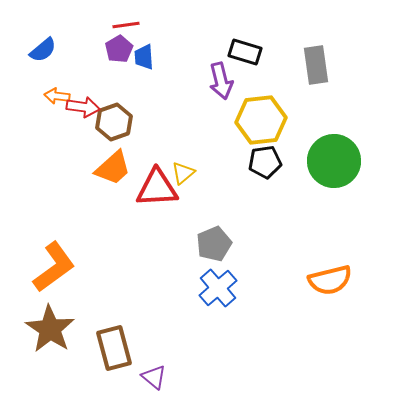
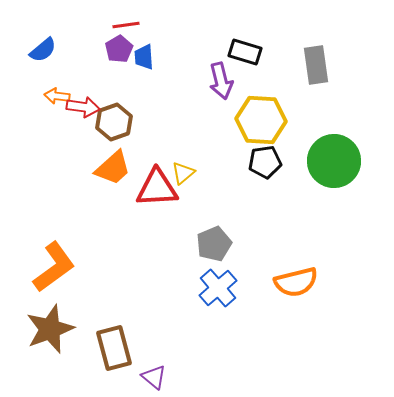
yellow hexagon: rotated 9 degrees clockwise
orange semicircle: moved 34 px left, 2 px down
brown star: rotated 18 degrees clockwise
